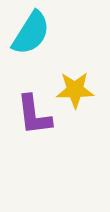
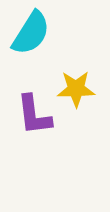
yellow star: moved 1 px right, 1 px up
